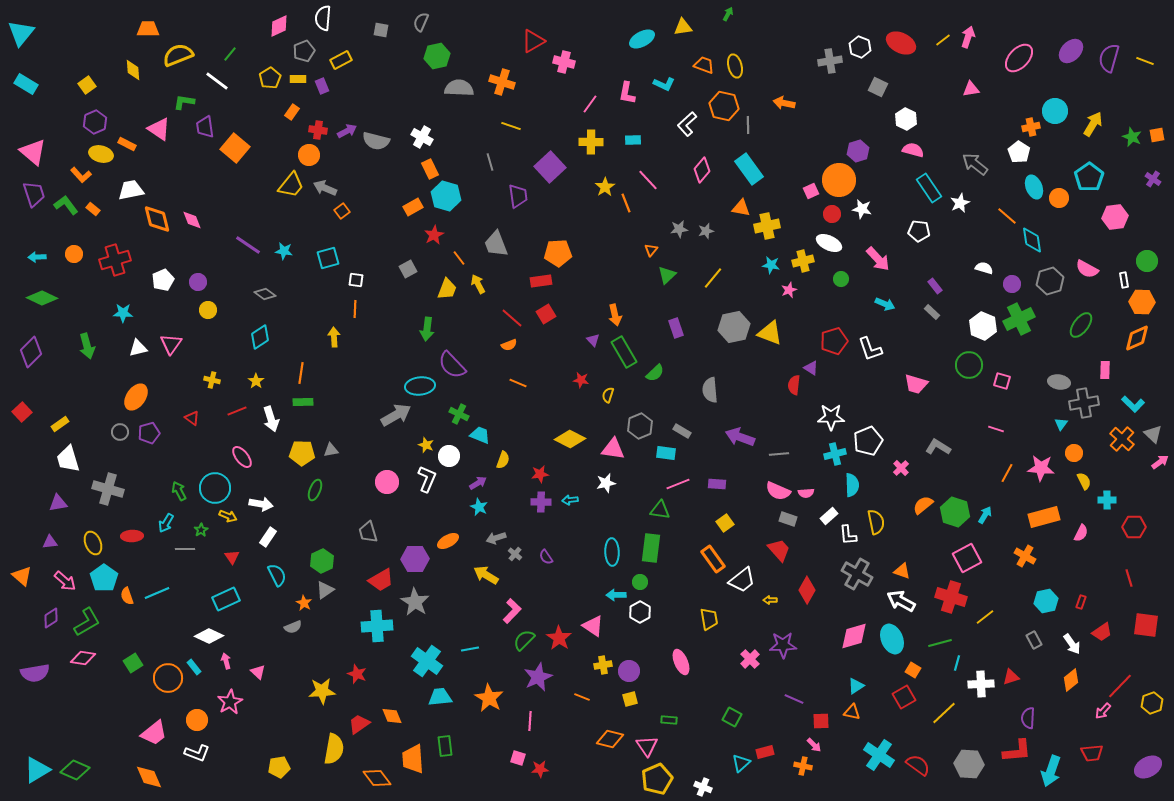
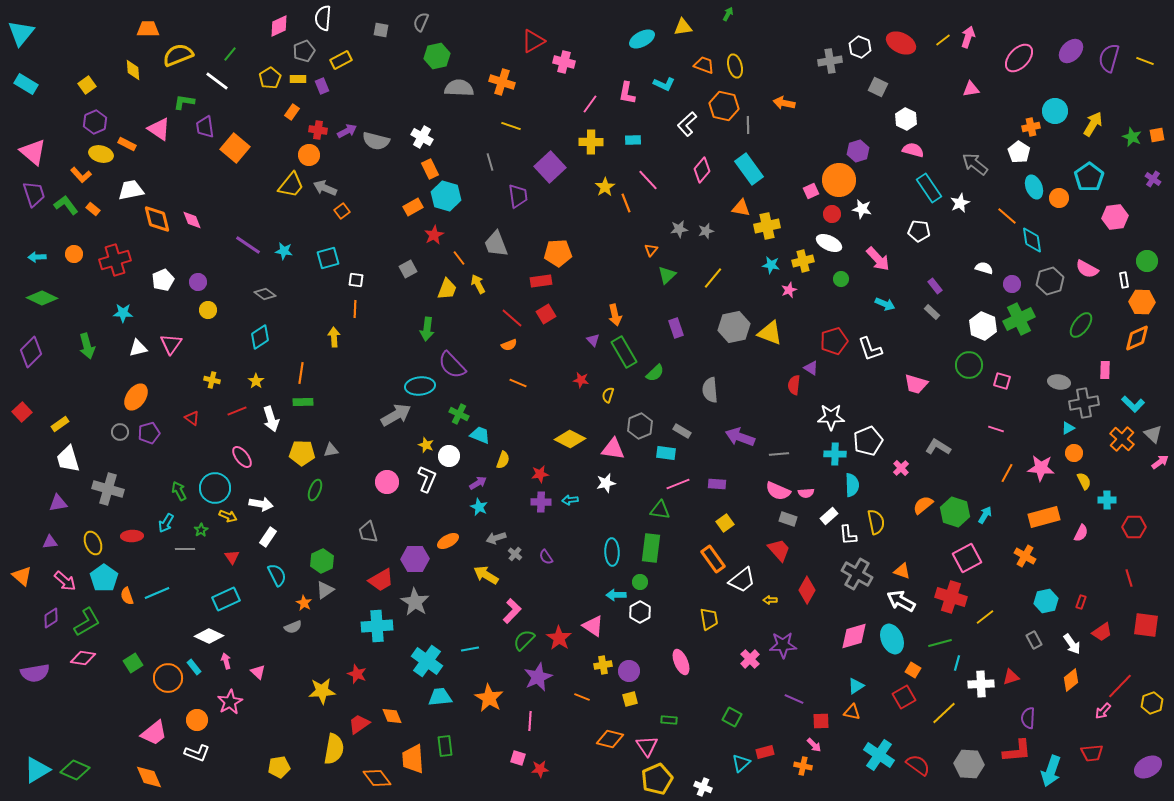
cyan triangle at (1061, 424): moved 7 px right, 4 px down; rotated 24 degrees clockwise
cyan cross at (835, 454): rotated 15 degrees clockwise
